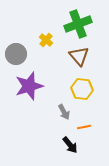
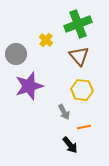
yellow hexagon: moved 1 px down
